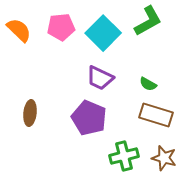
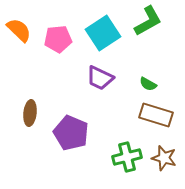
pink pentagon: moved 3 px left, 12 px down
cyan square: rotated 12 degrees clockwise
purple pentagon: moved 18 px left, 15 px down
green cross: moved 3 px right, 1 px down
